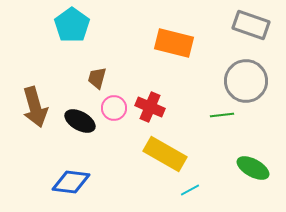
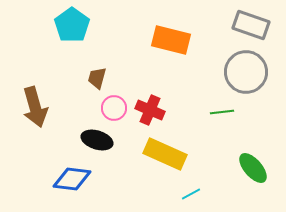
orange rectangle: moved 3 px left, 3 px up
gray circle: moved 9 px up
red cross: moved 3 px down
green line: moved 3 px up
black ellipse: moved 17 px right, 19 px down; rotated 12 degrees counterclockwise
yellow rectangle: rotated 6 degrees counterclockwise
green ellipse: rotated 20 degrees clockwise
blue diamond: moved 1 px right, 3 px up
cyan line: moved 1 px right, 4 px down
